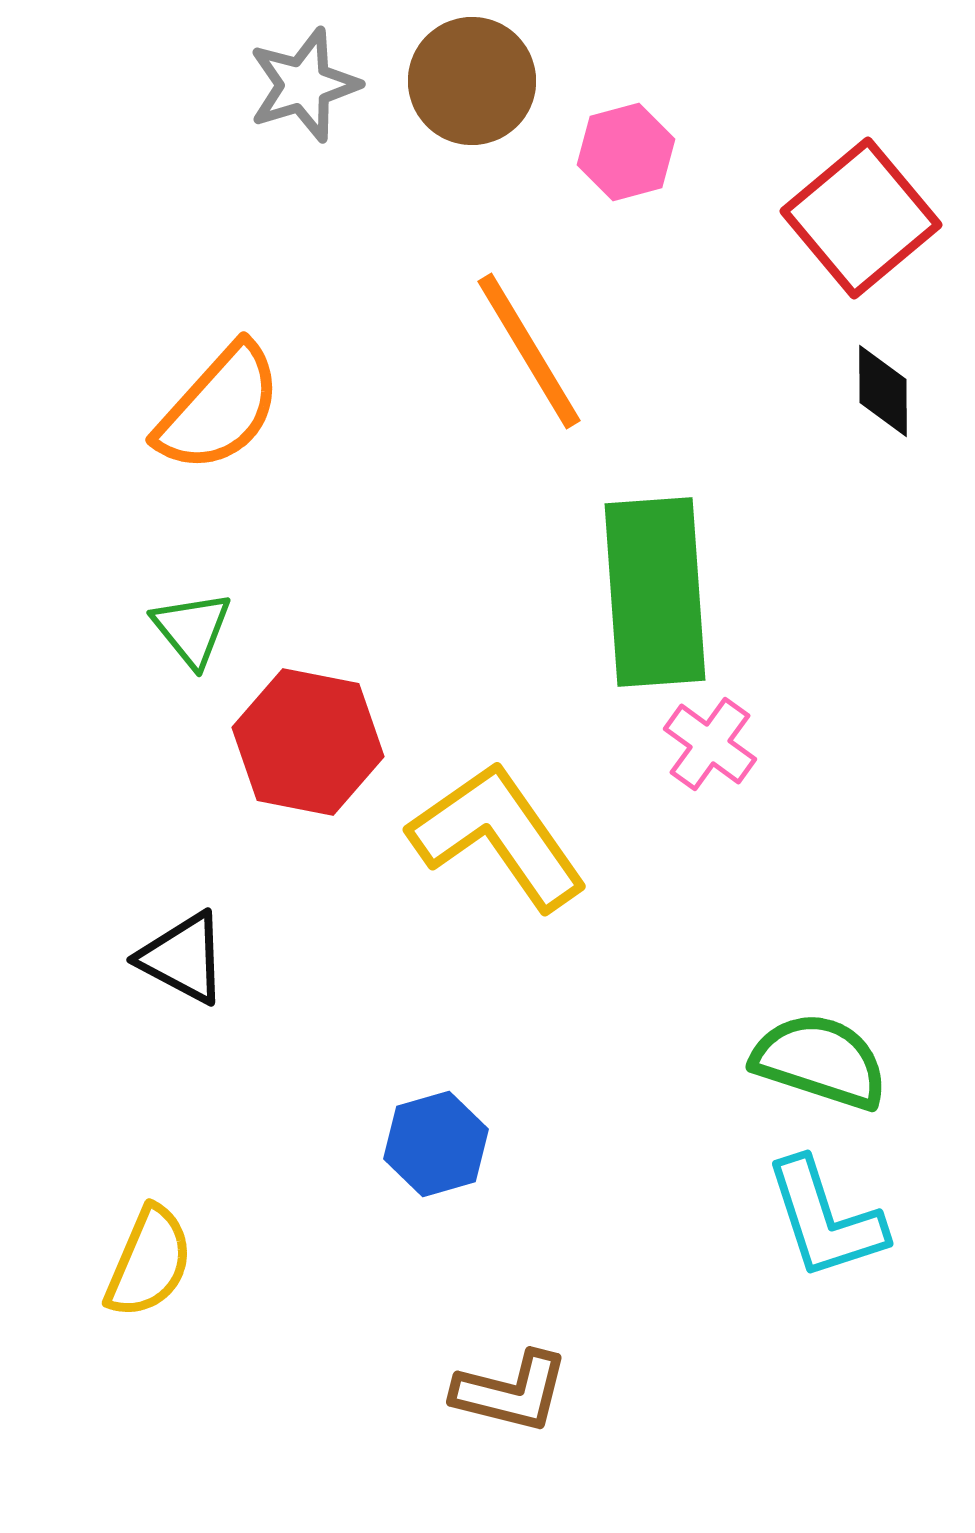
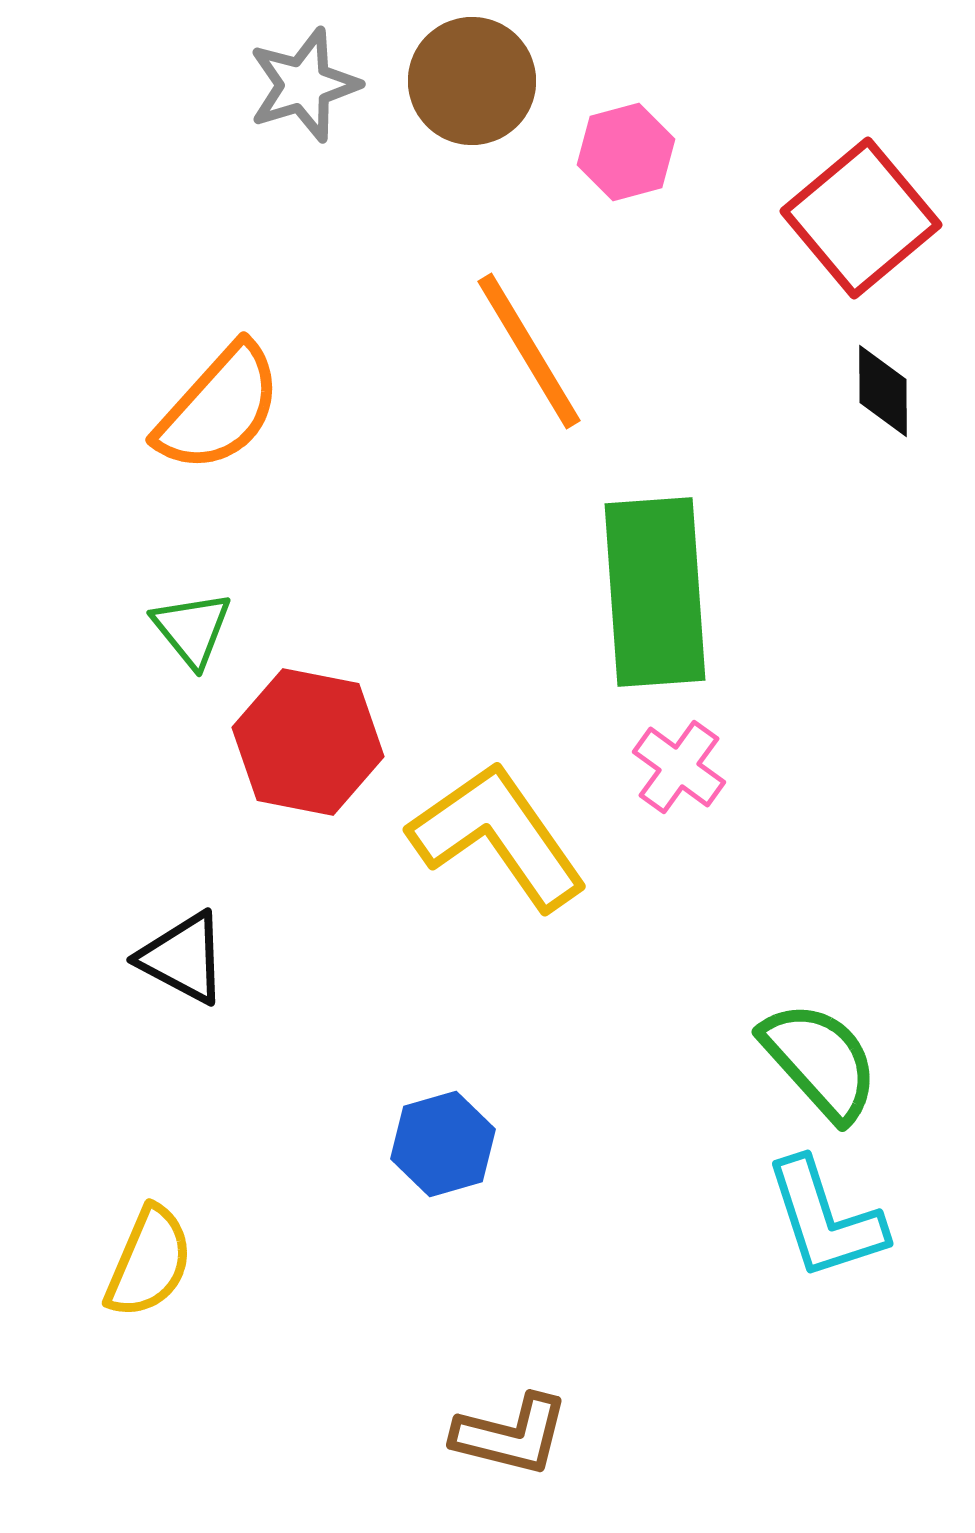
pink cross: moved 31 px left, 23 px down
green semicircle: rotated 30 degrees clockwise
blue hexagon: moved 7 px right
brown L-shape: moved 43 px down
